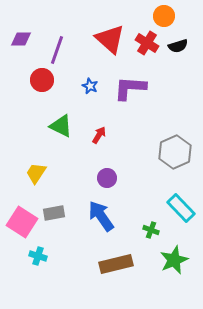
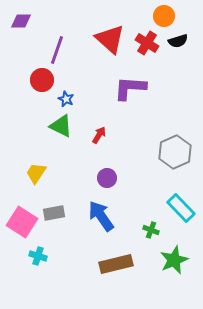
purple diamond: moved 18 px up
black semicircle: moved 5 px up
blue star: moved 24 px left, 13 px down
